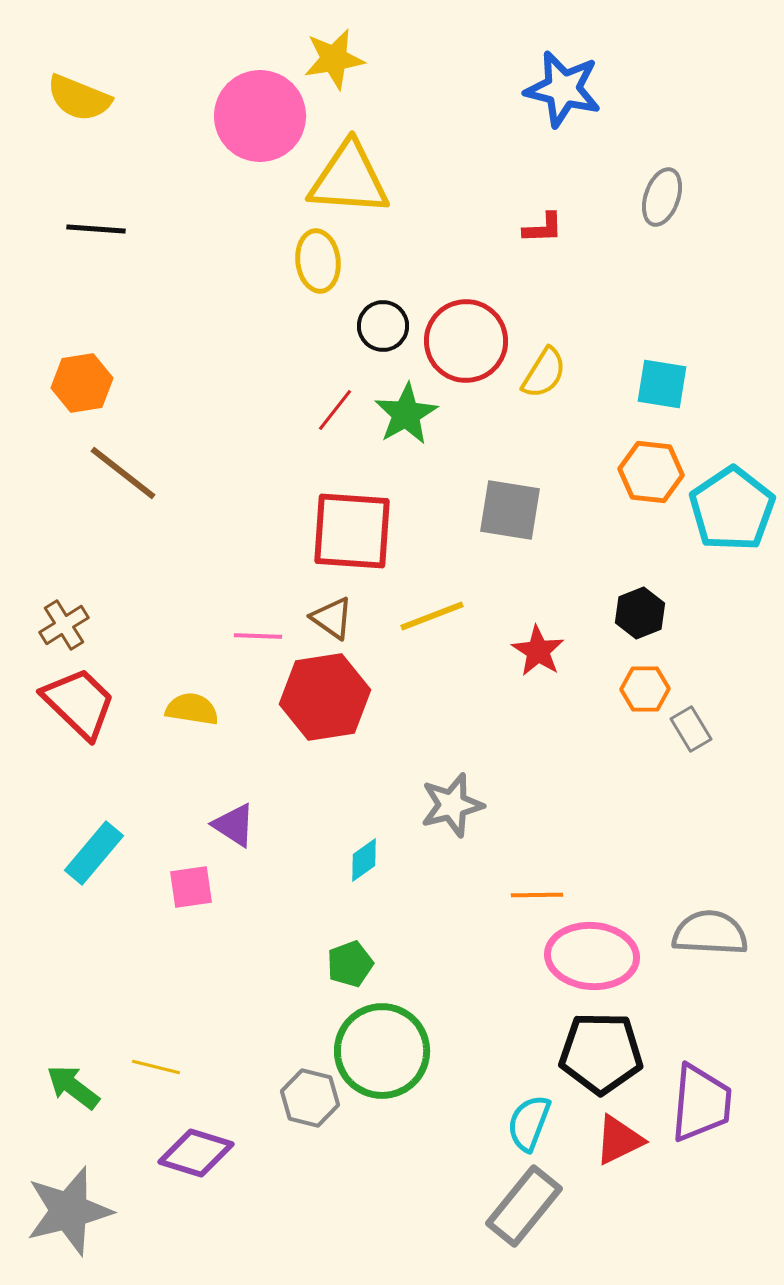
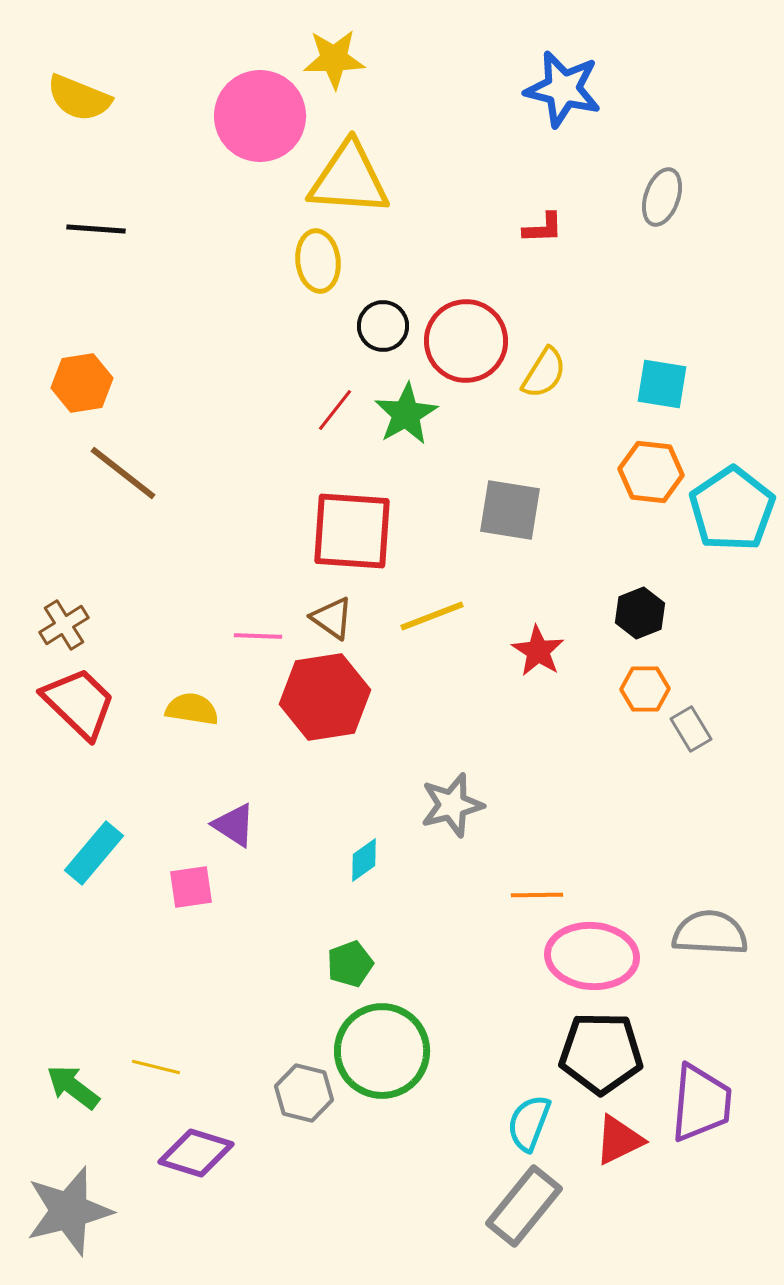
yellow star at (334, 59): rotated 8 degrees clockwise
gray hexagon at (310, 1098): moved 6 px left, 5 px up
